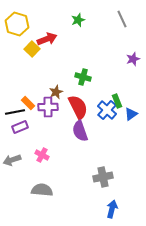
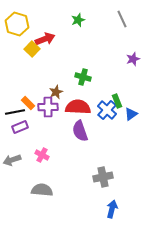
red arrow: moved 2 px left
red semicircle: rotated 60 degrees counterclockwise
